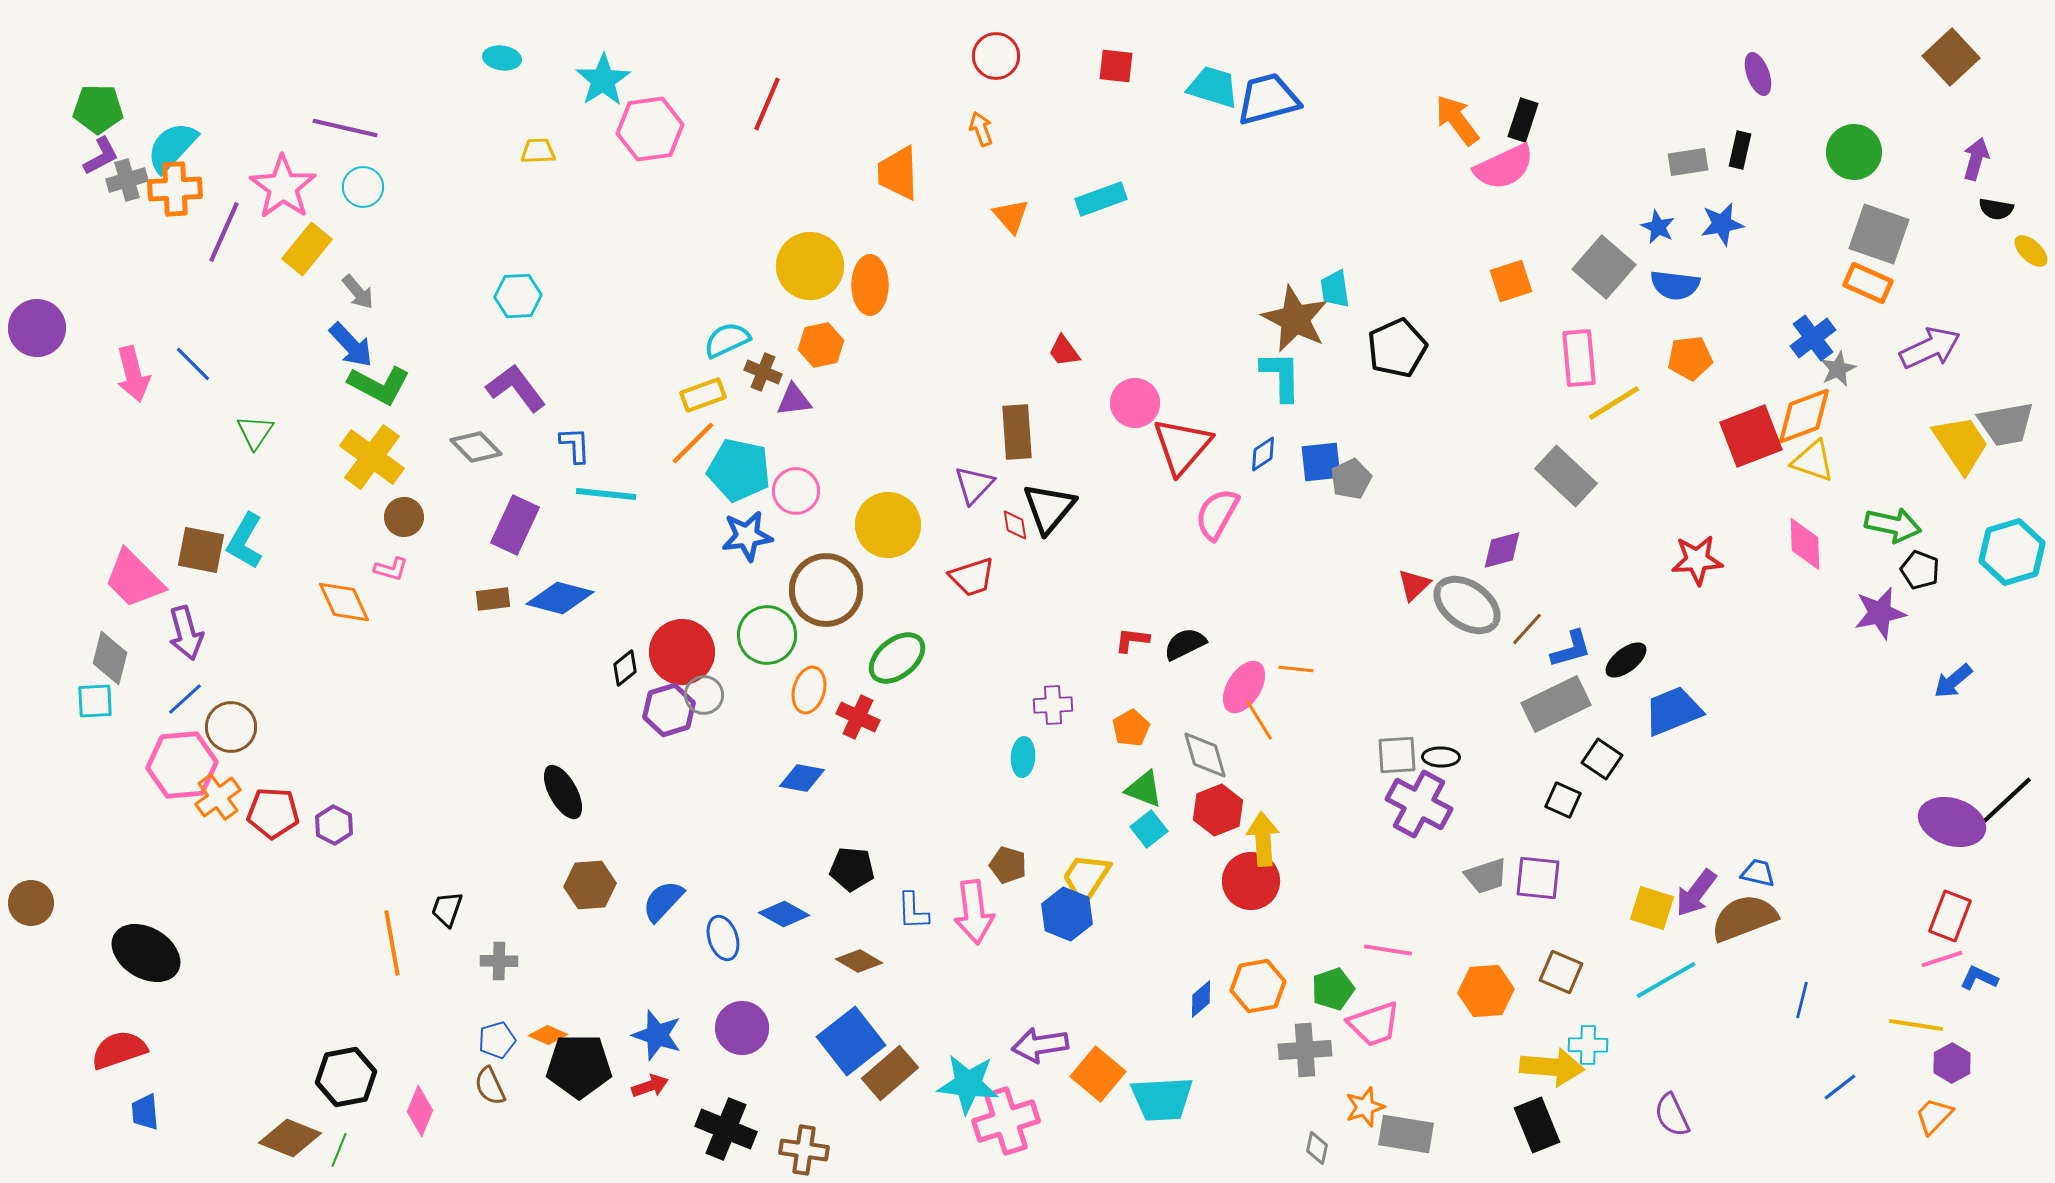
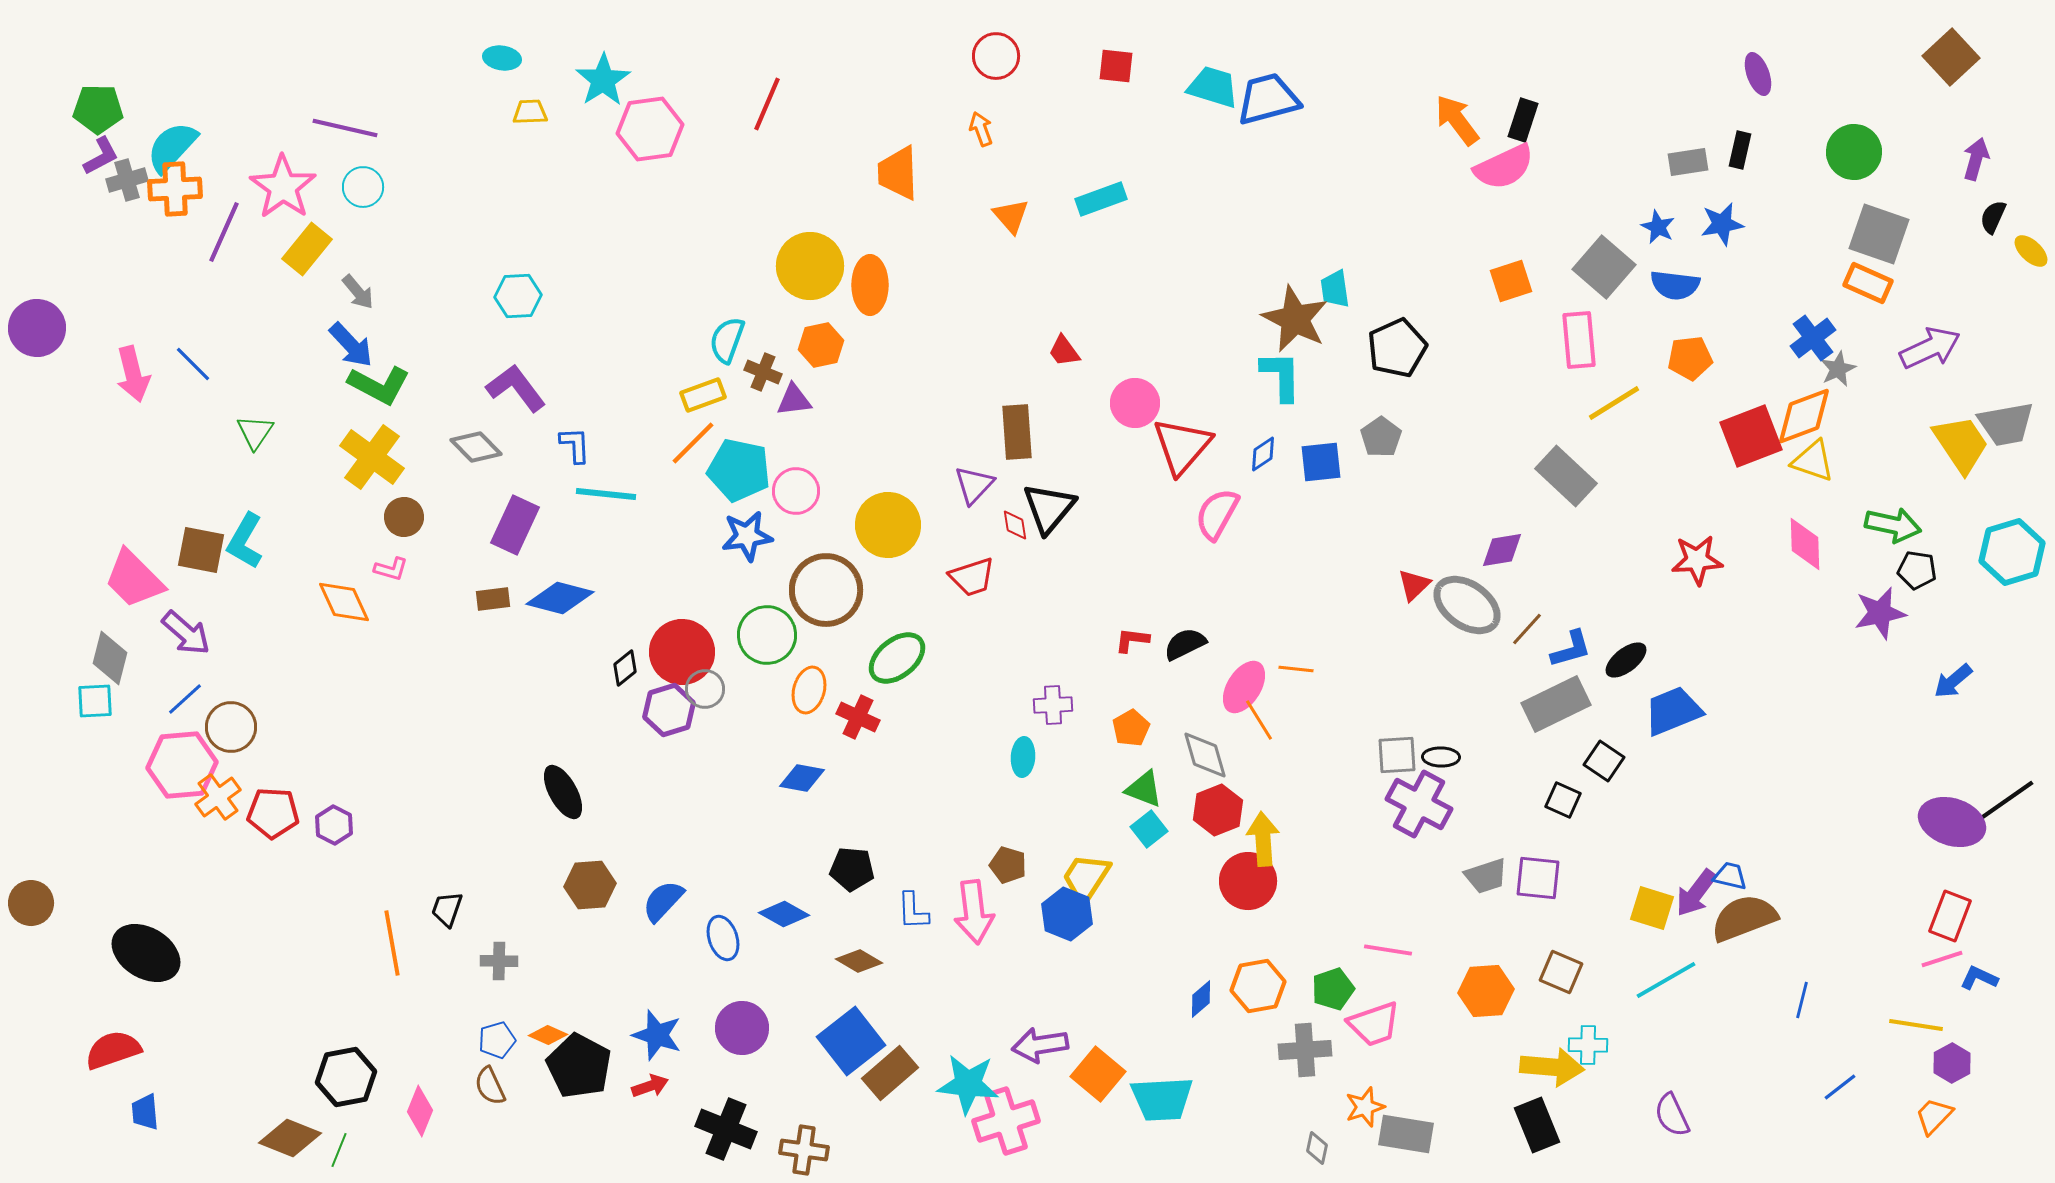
yellow trapezoid at (538, 151): moved 8 px left, 39 px up
black semicircle at (1996, 209): moved 3 px left, 8 px down; rotated 104 degrees clockwise
cyan semicircle at (727, 340): rotated 45 degrees counterclockwise
pink rectangle at (1579, 358): moved 18 px up
gray pentagon at (1351, 479): moved 30 px right, 42 px up; rotated 9 degrees counterclockwise
purple diamond at (1502, 550): rotated 6 degrees clockwise
black pentagon at (1920, 570): moved 3 px left; rotated 12 degrees counterclockwise
purple arrow at (186, 633): rotated 34 degrees counterclockwise
gray circle at (704, 695): moved 1 px right, 6 px up
black square at (1602, 759): moved 2 px right, 2 px down
black line at (2007, 800): rotated 8 degrees clockwise
blue trapezoid at (1758, 873): moved 28 px left, 3 px down
red circle at (1251, 881): moved 3 px left
red semicircle at (119, 1050): moved 6 px left
black pentagon at (579, 1066): rotated 28 degrees clockwise
